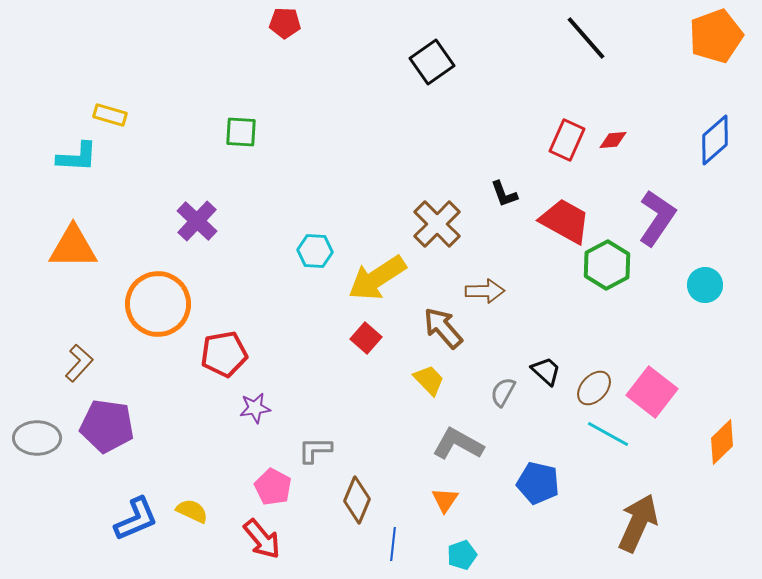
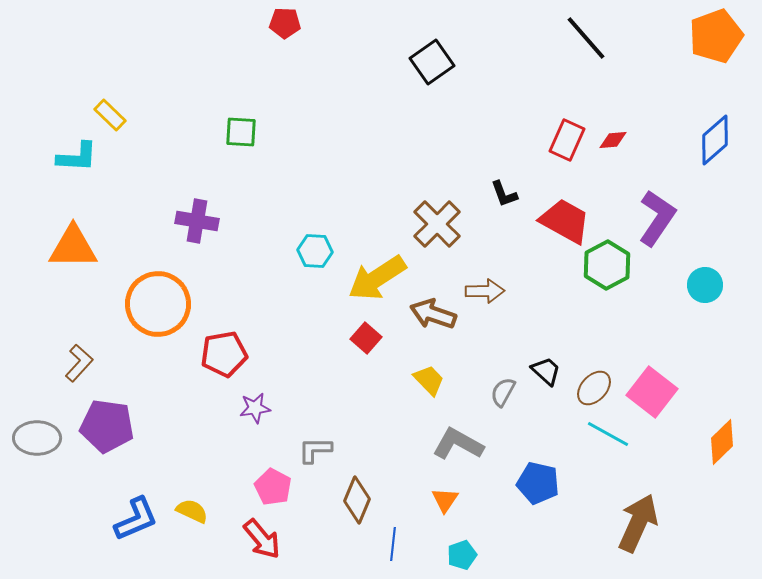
yellow rectangle at (110, 115): rotated 28 degrees clockwise
purple cross at (197, 221): rotated 33 degrees counterclockwise
brown arrow at (443, 328): moved 10 px left, 14 px up; rotated 30 degrees counterclockwise
